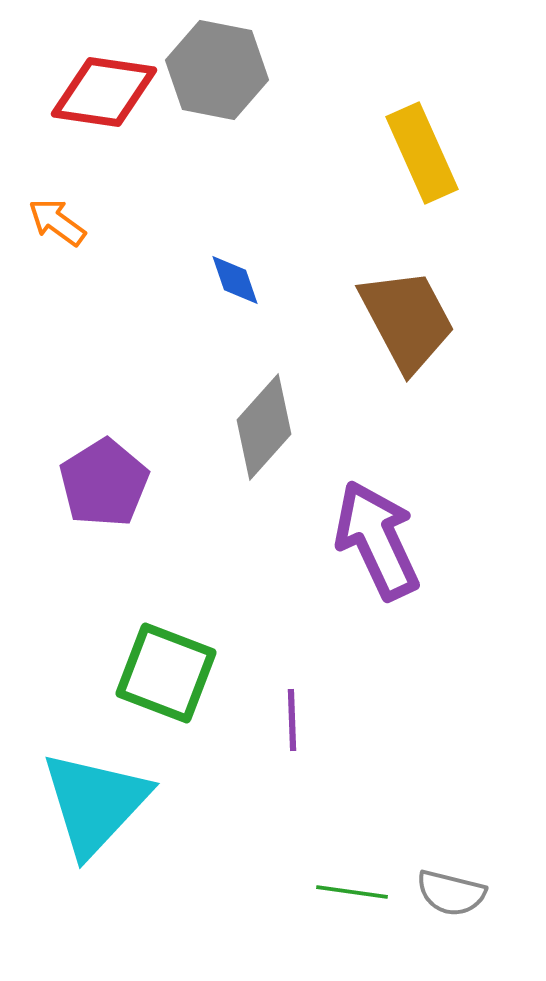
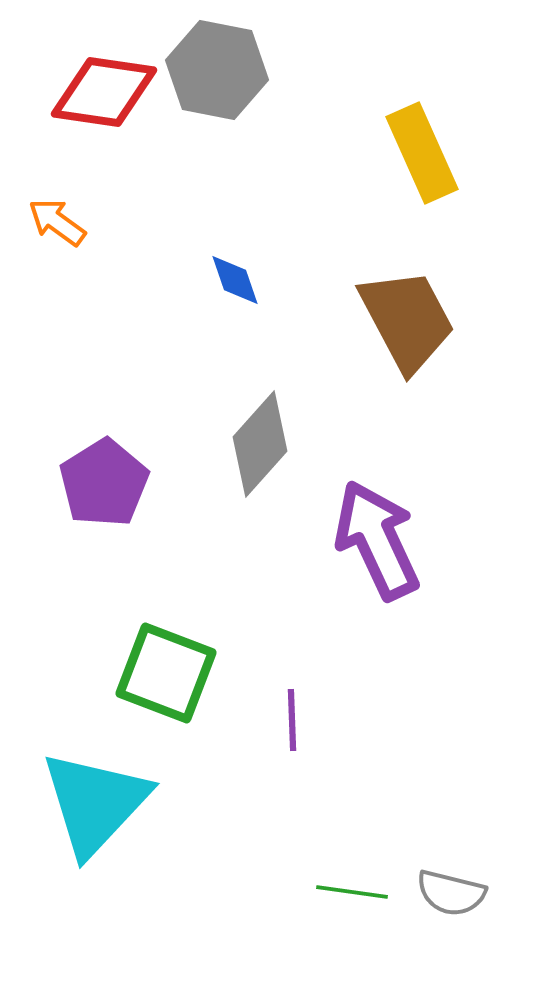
gray diamond: moved 4 px left, 17 px down
